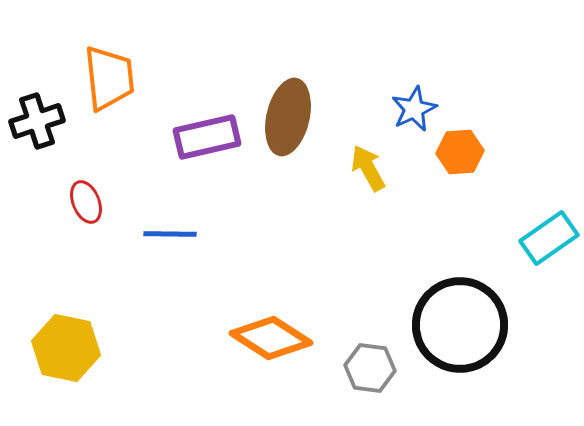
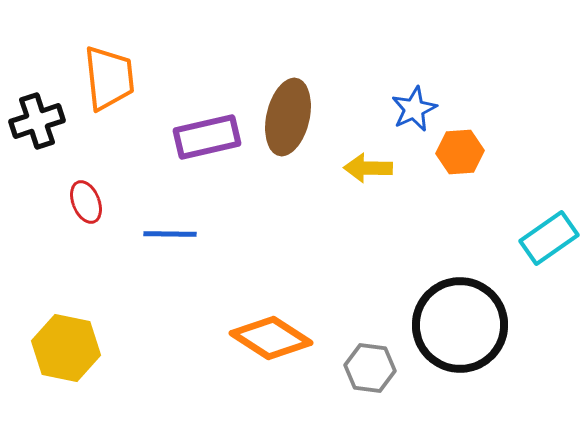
yellow arrow: rotated 60 degrees counterclockwise
